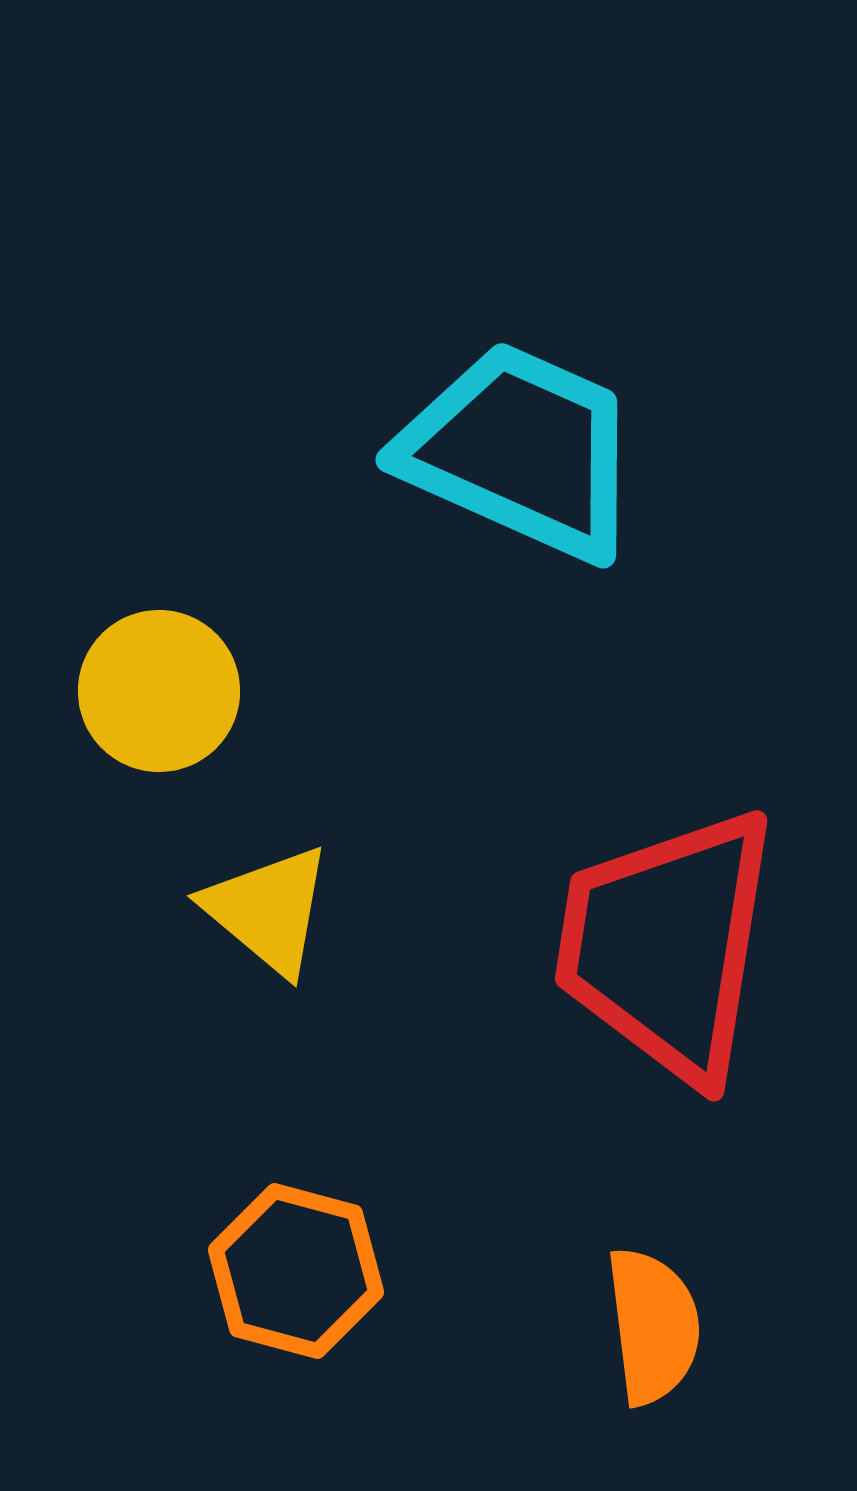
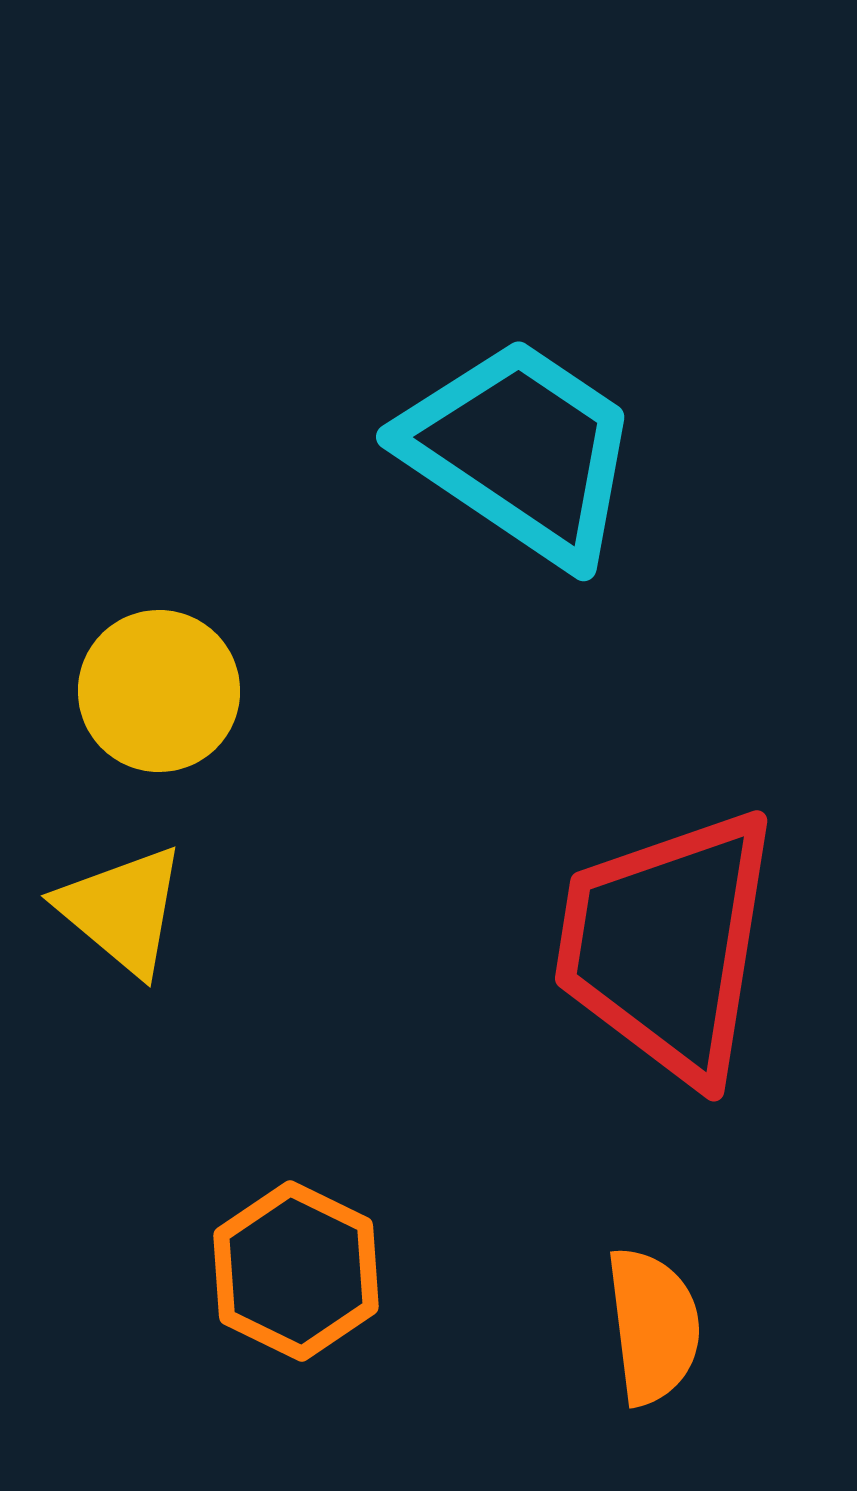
cyan trapezoid: rotated 10 degrees clockwise
yellow triangle: moved 146 px left
orange hexagon: rotated 11 degrees clockwise
